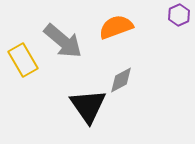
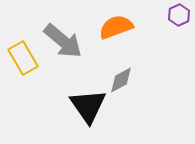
yellow rectangle: moved 2 px up
